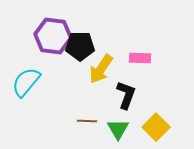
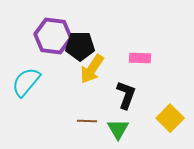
yellow arrow: moved 9 px left
yellow square: moved 14 px right, 9 px up
